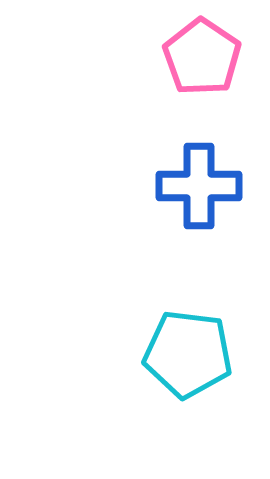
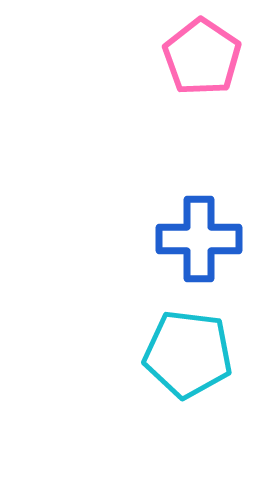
blue cross: moved 53 px down
